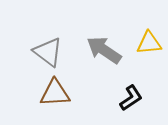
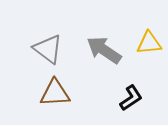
gray triangle: moved 3 px up
